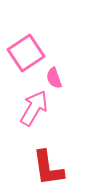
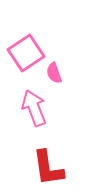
pink semicircle: moved 5 px up
pink arrow: rotated 51 degrees counterclockwise
